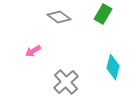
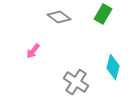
pink arrow: rotated 21 degrees counterclockwise
gray cross: moved 10 px right; rotated 15 degrees counterclockwise
